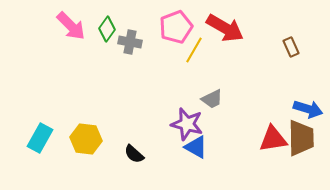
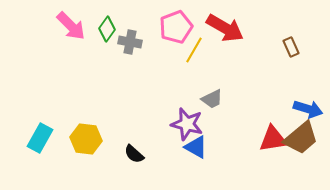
brown trapezoid: rotated 51 degrees clockwise
